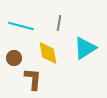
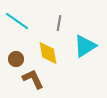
cyan line: moved 4 px left, 5 px up; rotated 20 degrees clockwise
cyan triangle: moved 2 px up
brown circle: moved 2 px right, 1 px down
brown L-shape: rotated 30 degrees counterclockwise
